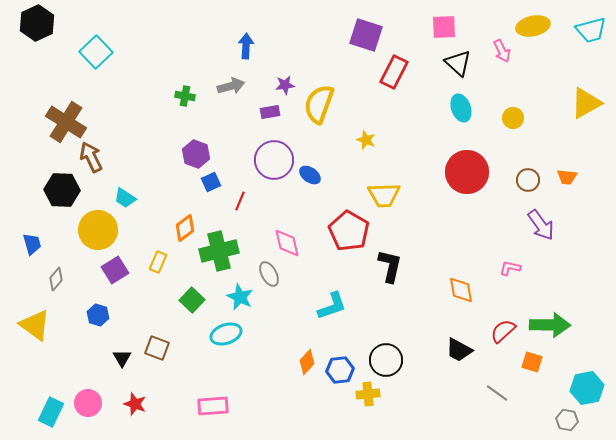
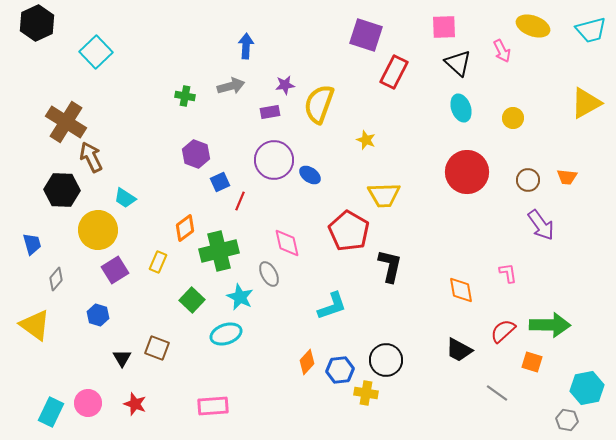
yellow ellipse at (533, 26): rotated 32 degrees clockwise
blue square at (211, 182): moved 9 px right
pink L-shape at (510, 268): moved 2 px left, 5 px down; rotated 70 degrees clockwise
yellow cross at (368, 394): moved 2 px left, 1 px up; rotated 15 degrees clockwise
